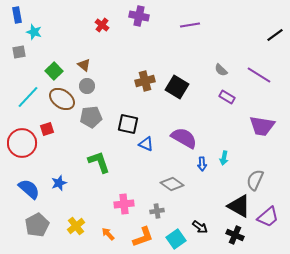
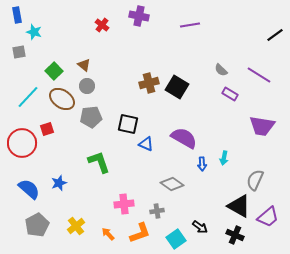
brown cross at (145, 81): moved 4 px right, 2 px down
purple rectangle at (227, 97): moved 3 px right, 3 px up
orange L-shape at (143, 237): moved 3 px left, 4 px up
